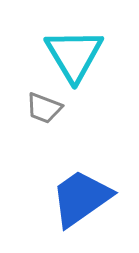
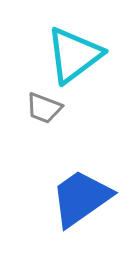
cyan triangle: rotated 24 degrees clockwise
